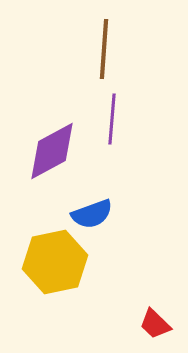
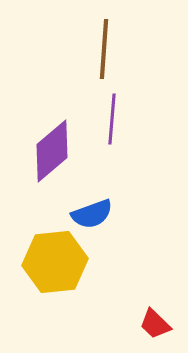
purple diamond: rotated 12 degrees counterclockwise
yellow hexagon: rotated 6 degrees clockwise
